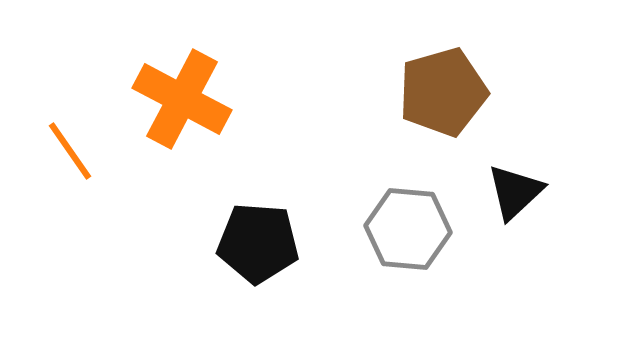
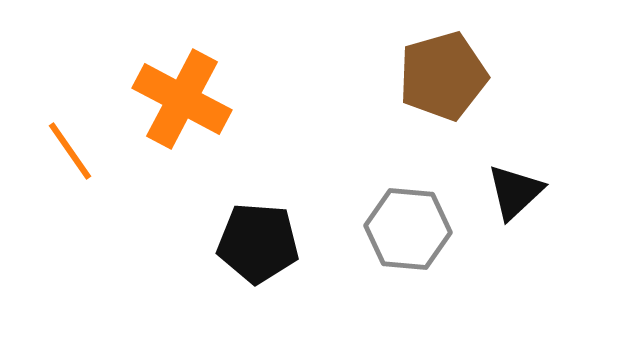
brown pentagon: moved 16 px up
